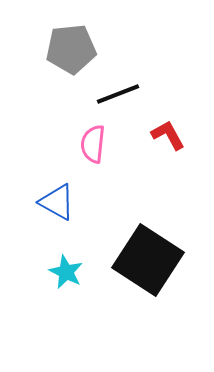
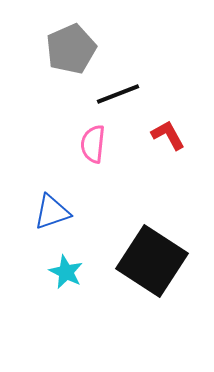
gray pentagon: rotated 18 degrees counterclockwise
blue triangle: moved 5 px left, 10 px down; rotated 48 degrees counterclockwise
black square: moved 4 px right, 1 px down
